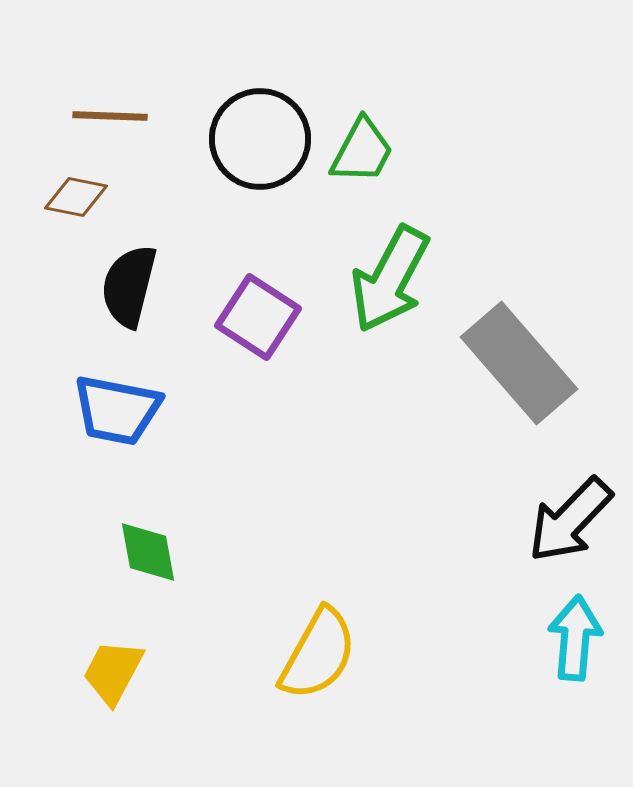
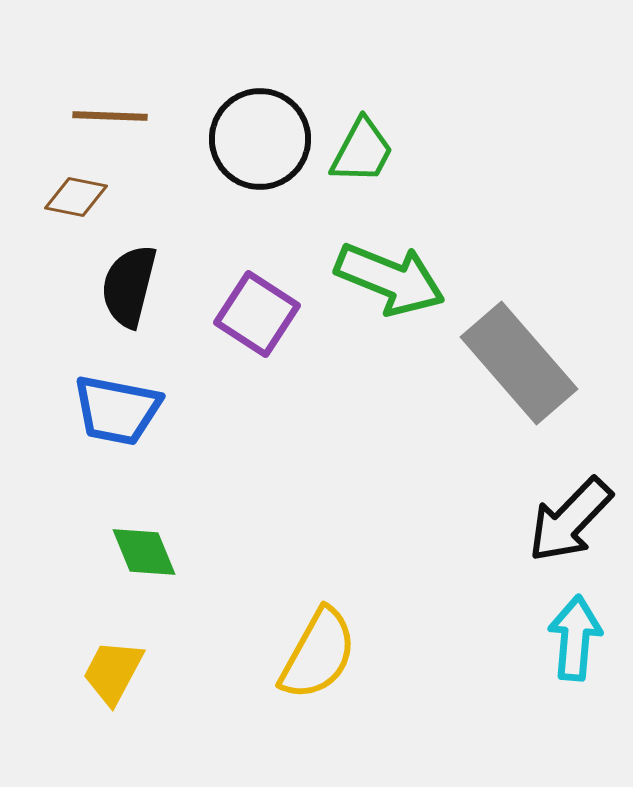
green arrow: rotated 96 degrees counterclockwise
purple square: moved 1 px left, 3 px up
green diamond: moved 4 px left; rotated 12 degrees counterclockwise
